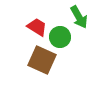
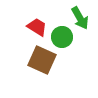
green arrow: moved 1 px right, 1 px down
green circle: moved 2 px right
